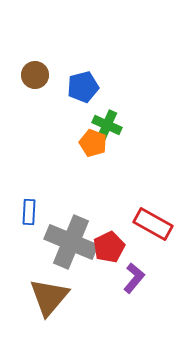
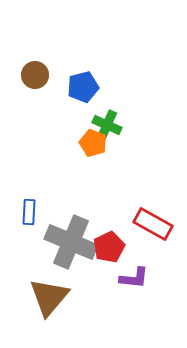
purple L-shape: rotated 56 degrees clockwise
